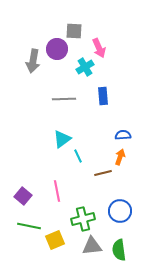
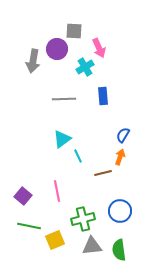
blue semicircle: rotated 56 degrees counterclockwise
